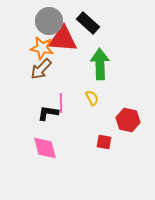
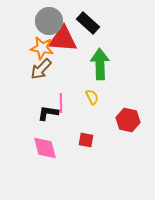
yellow semicircle: moved 1 px up
red square: moved 18 px left, 2 px up
